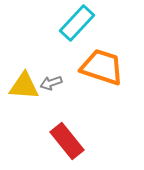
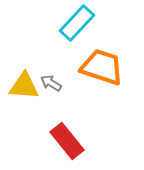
gray arrow: rotated 50 degrees clockwise
